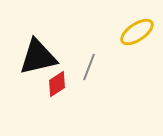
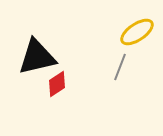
black triangle: moved 1 px left
gray line: moved 31 px right
